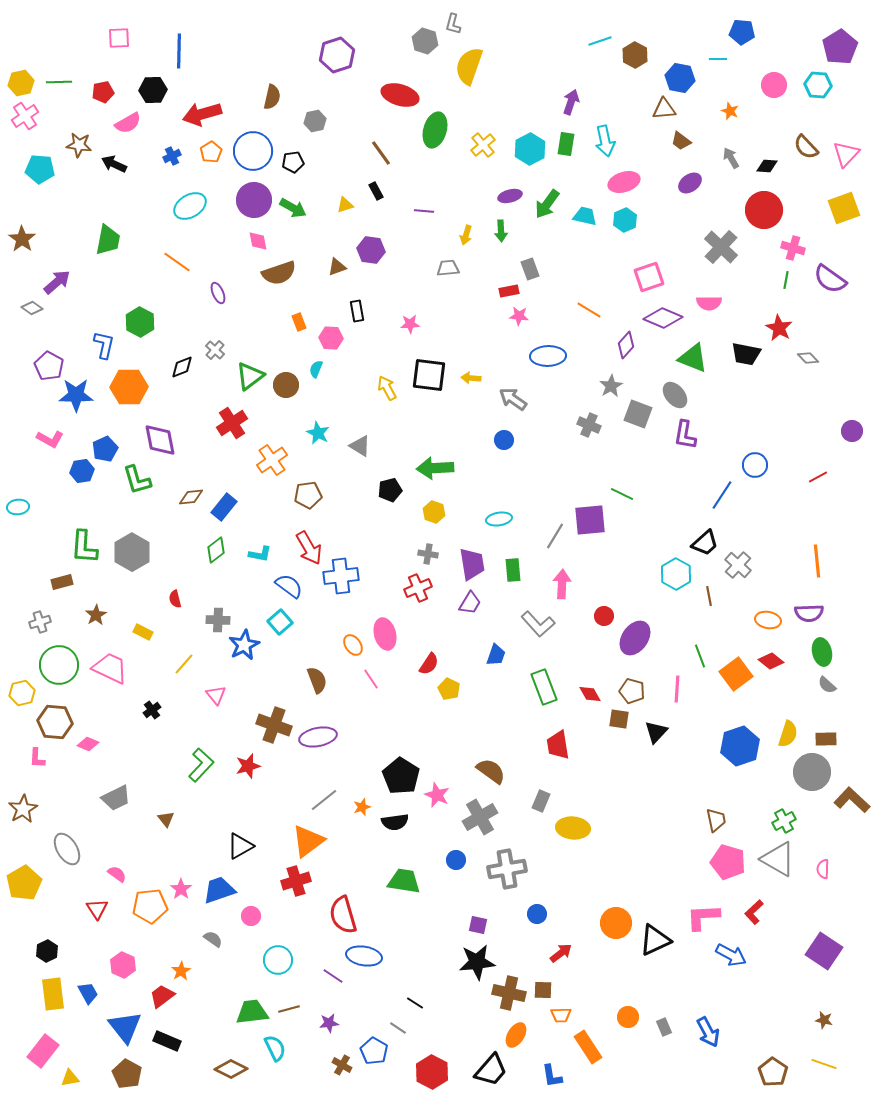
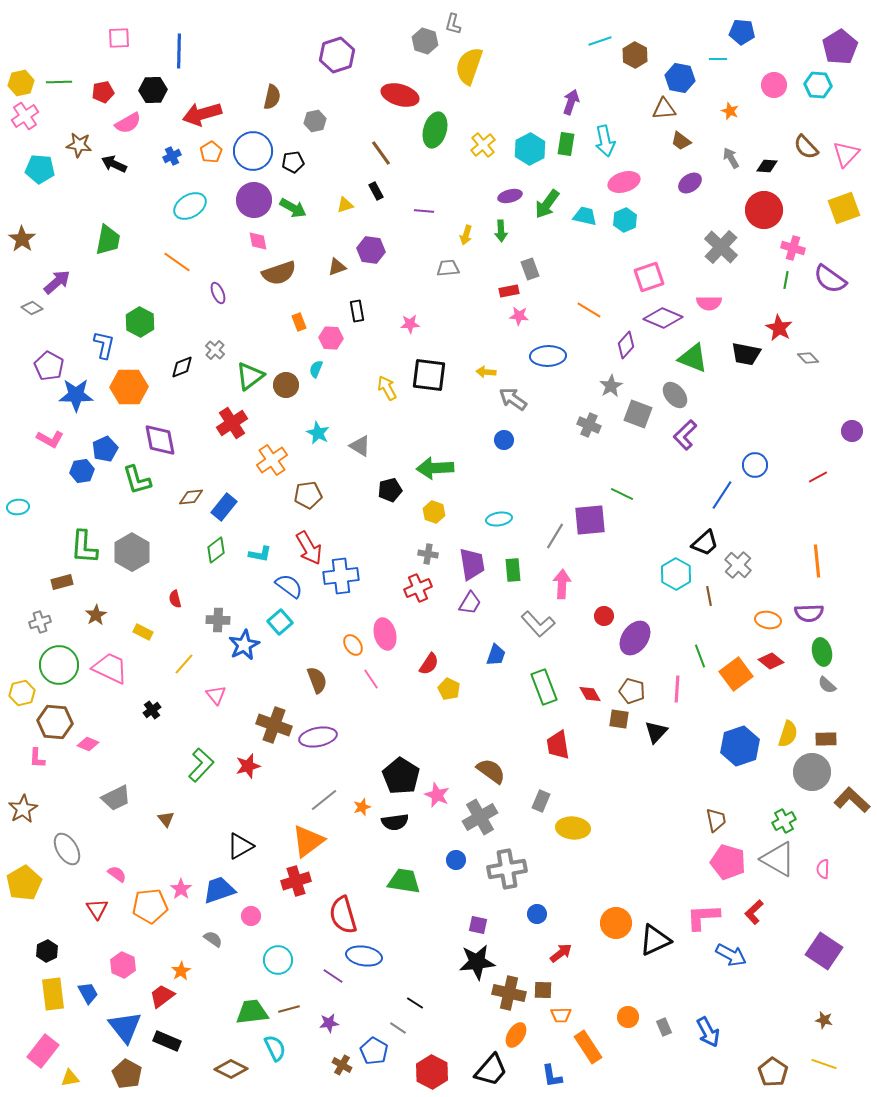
yellow arrow at (471, 378): moved 15 px right, 6 px up
purple L-shape at (685, 435): rotated 36 degrees clockwise
